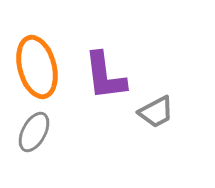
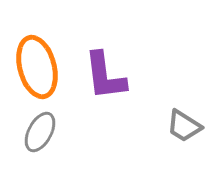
gray trapezoid: moved 28 px right, 14 px down; rotated 60 degrees clockwise
gray ellipse: moved 6 px right
